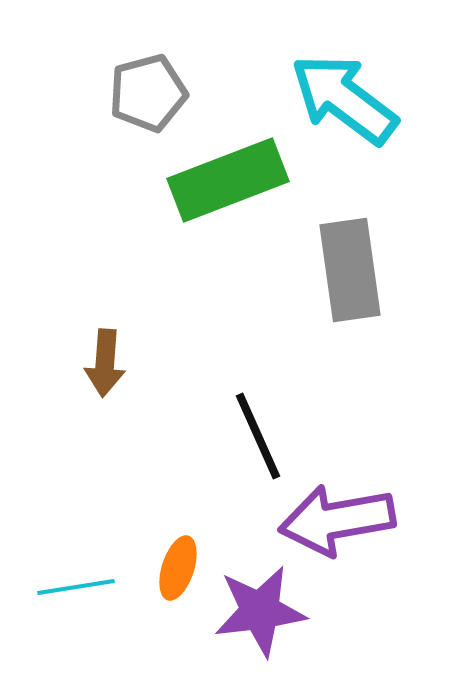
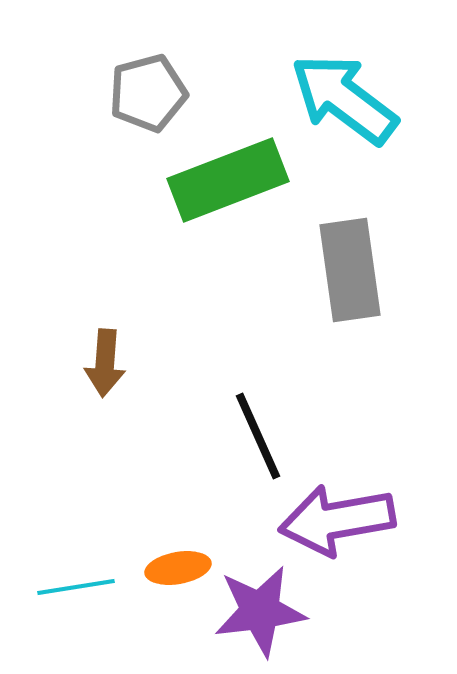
orange ellipse: rotated 62 degrees clockwise
